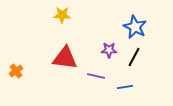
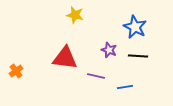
yellow star: moved 13 px right; rotated 12 degrees clockwise
purple star: rotated 21 degrees clockwise
black line: moved 4 px right, 1 px up; rotated 66 degrees clockwise
